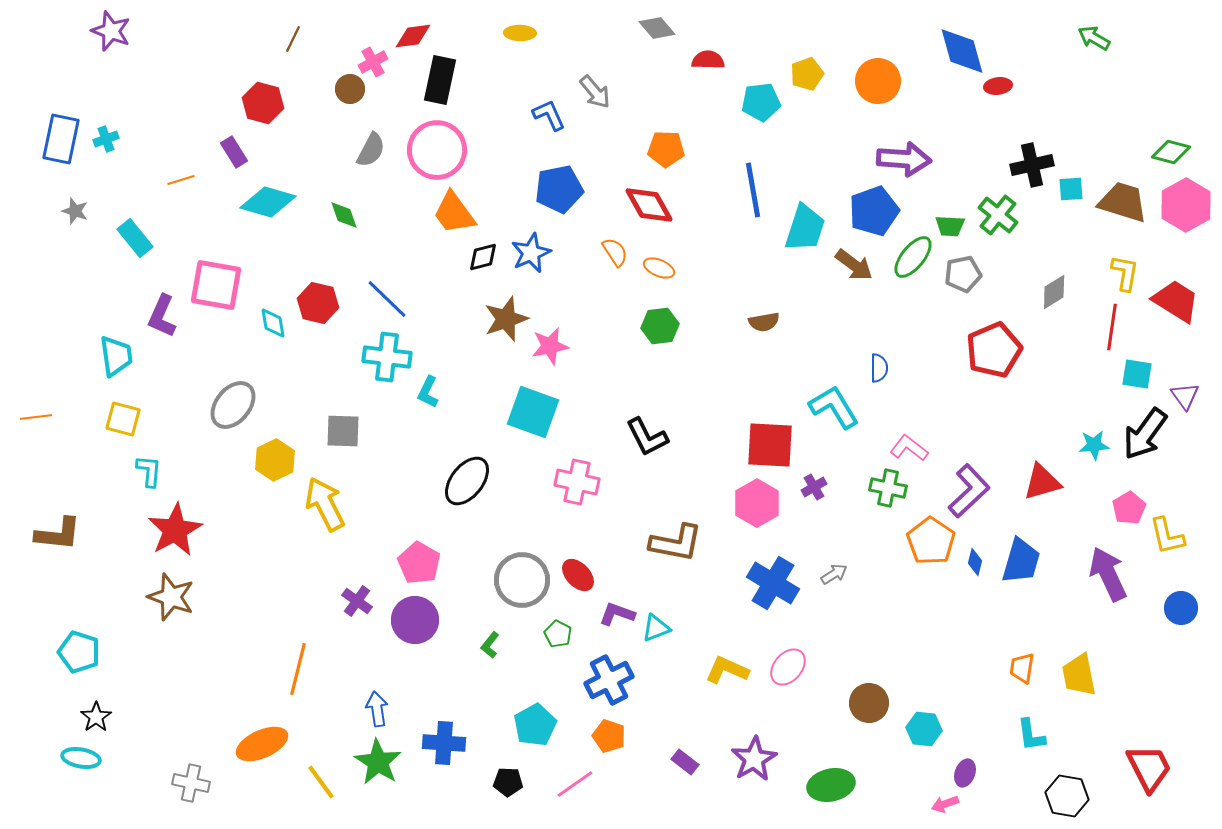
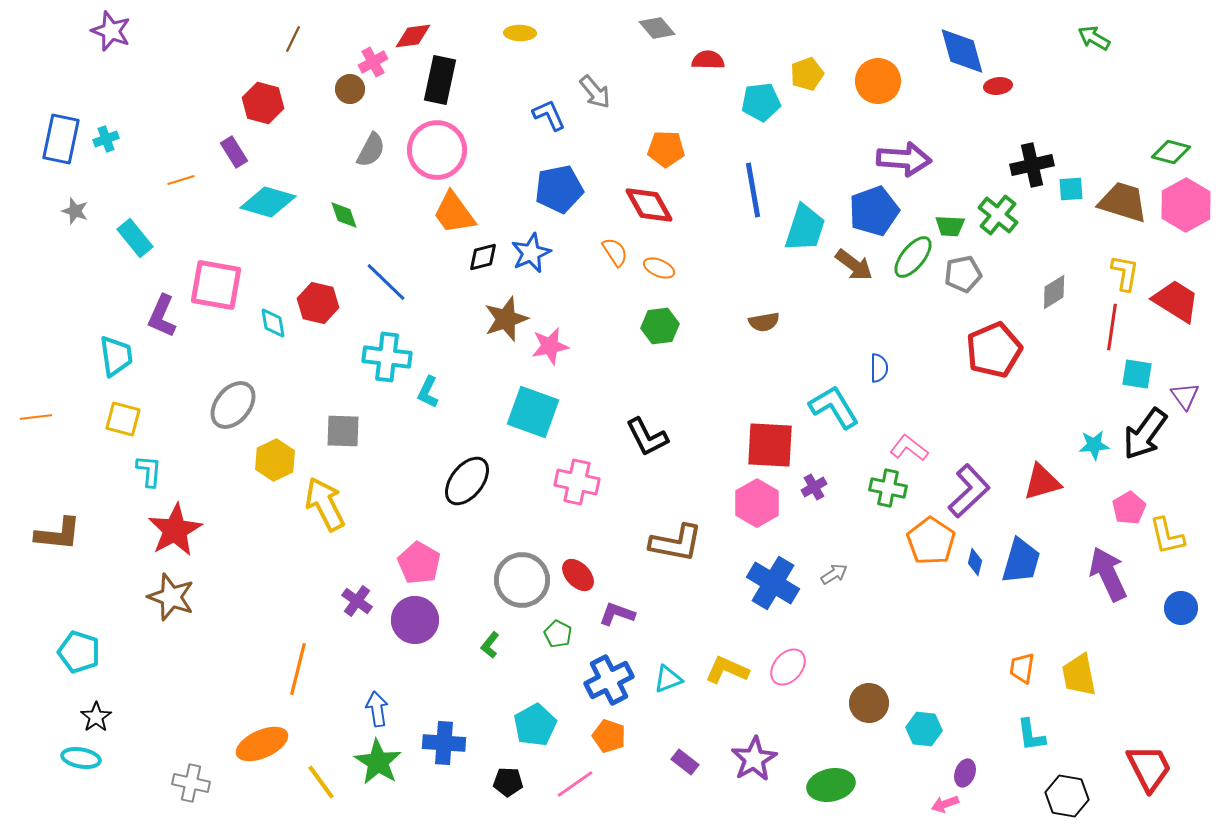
blue line at (387, 299): moved 1 px left, 17 px up
cyan triangle at (656, 628): moved 12 px right, 51 px down
